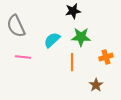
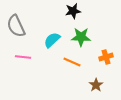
orange line: rotated 66 degrees counterclockwise
